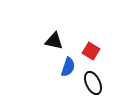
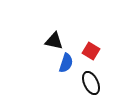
blue semicircle: moved 2 px left, 4 px up
black ellipse: moved 2 px left
